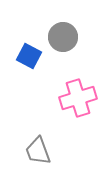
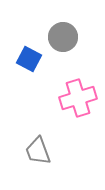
blue square: moved 3 px down
